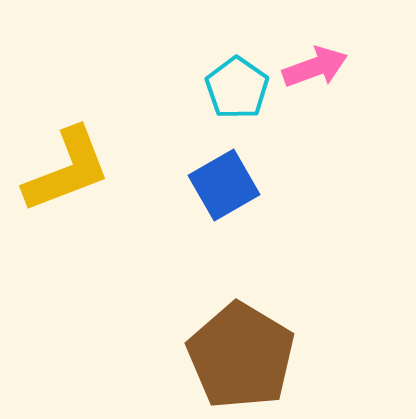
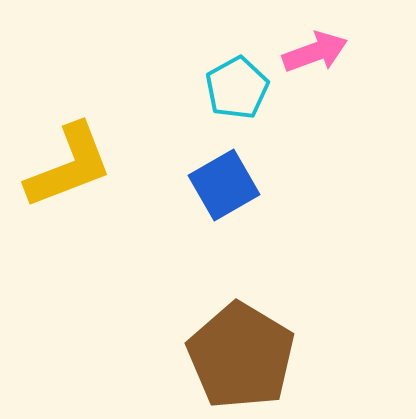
pink arrow: moved 15 px up
cyan pentagon: rotated 8 degrees clockwise
yellow L-shape: moved 2 px right, 4 px up
